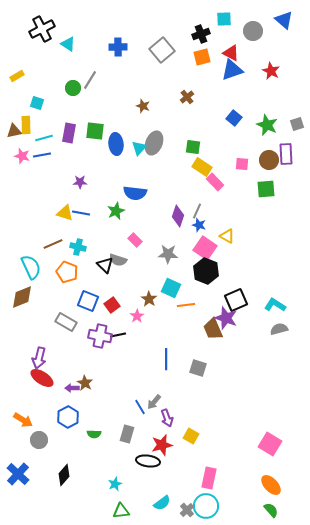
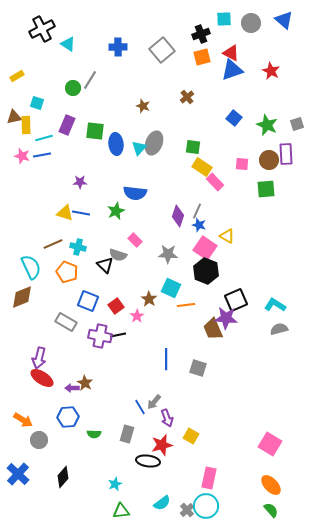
gray circle at (253, 31): moved 2 px left, 8 px up
brown triangle at (14, 131): moved 14 px up
purple rectangle at (69, 133): moved 2 px left, 8 px up; rotated 12 degrees clockwise
gray semicircle at (118, 260): moved 5 px up
red square at (112, 305): moved 4 px right, 1 px down
purple star at (226, 318): rotated 15 degrees counterclockwise
blue hexagon at (68, 417): rotated 25 degrees clockwise
black diamond at (64, 475): moved 1 px left, 2 px down
